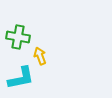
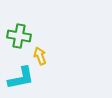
green cross: moved 1 px right, 1 px up
